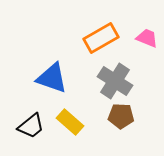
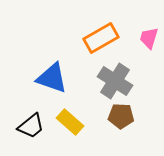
pink trapezoid: moved 2 px right; rotated 95 degrees counterclockwise
